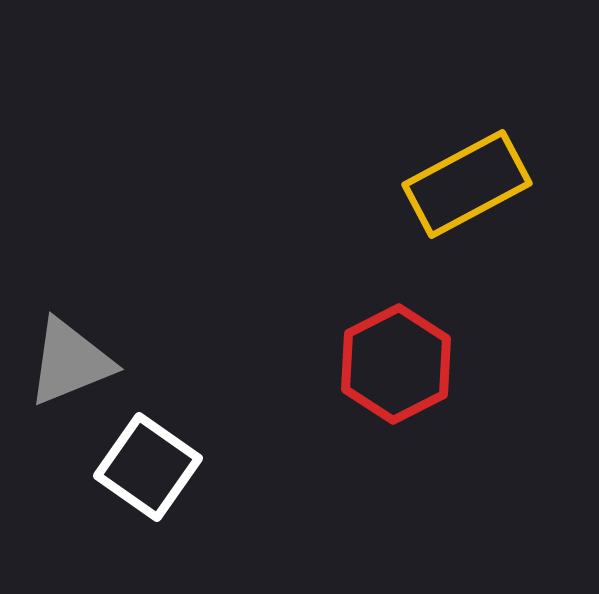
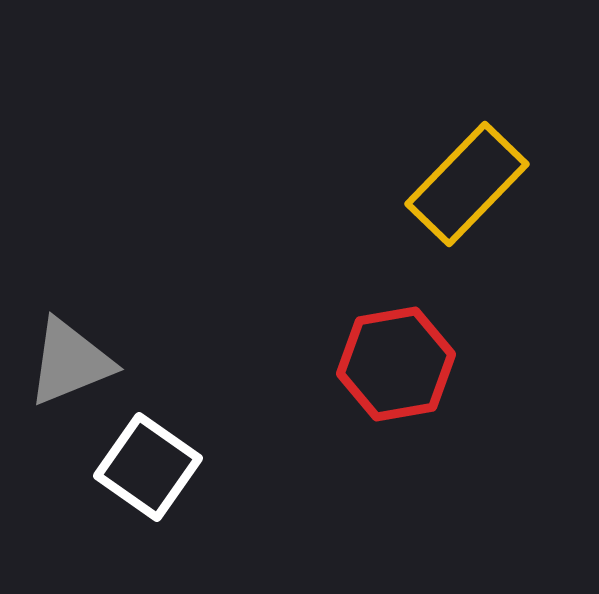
yellow rectangle: rotated 18 degrees counterclockwise
red hexagon: rotated 17 degrees clockwise
